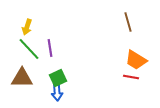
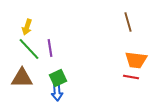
orange trapezoid: rotated 25 degrees counterclockwise
